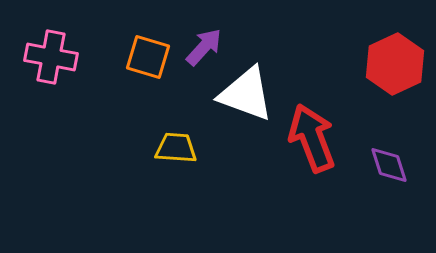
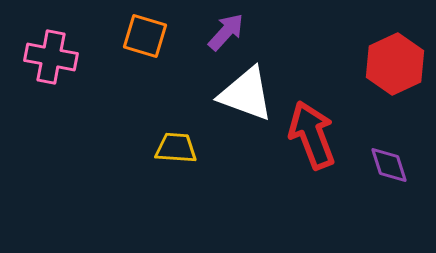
purple arrow: moved 22 px right, 15 px up
orange square: moved 3 px left, 21 px up
red arrow: moved 3 px up
